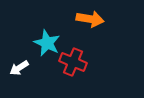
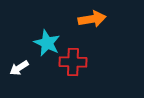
orange arrow: moved 2 px right; rotated 20 degrees counterclockwise
red cross: rotated 20 degrees counterclockwise
